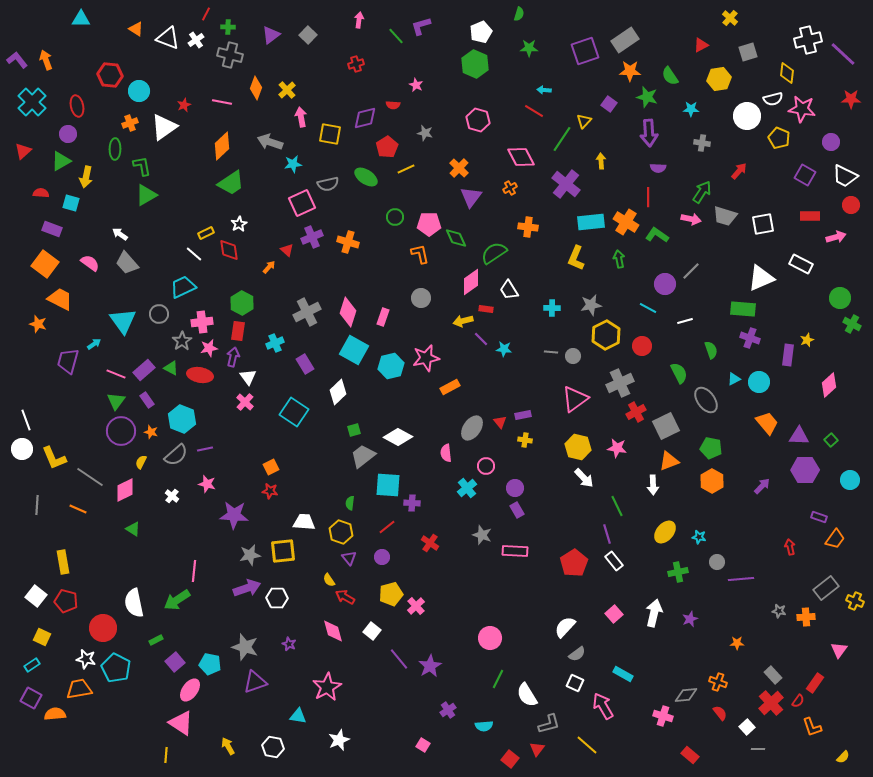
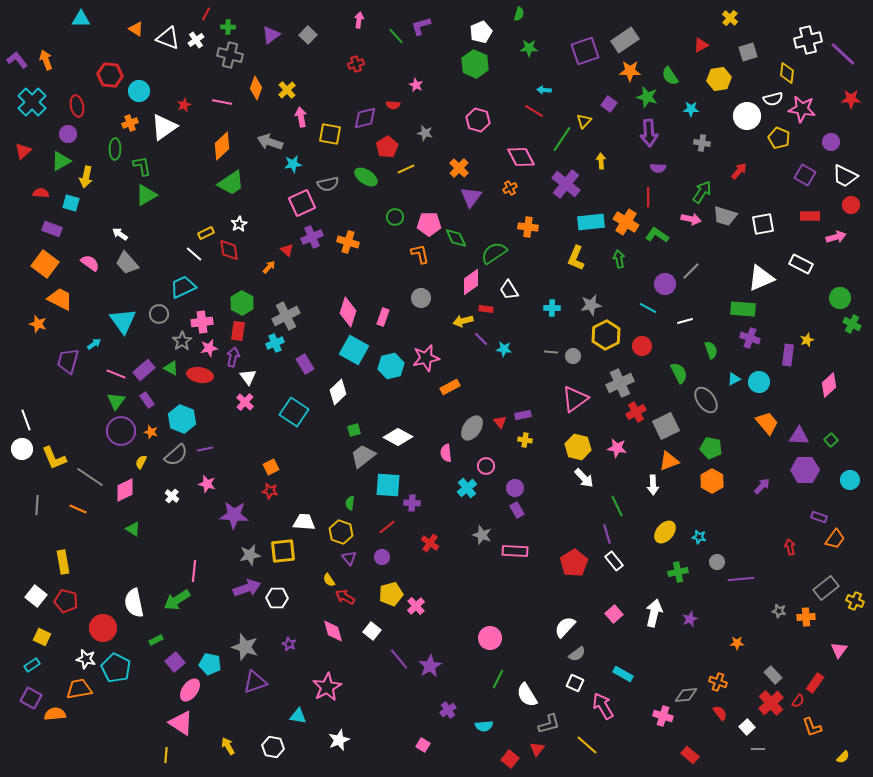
gray cross at (307, 312): moved 21 px left, 4 px down
